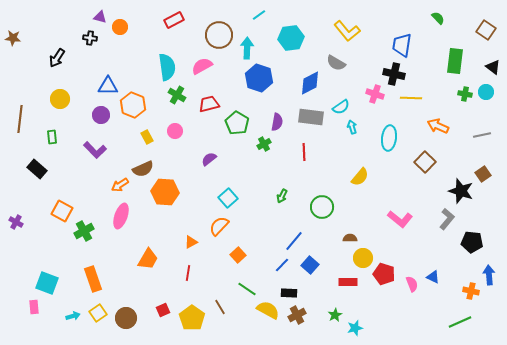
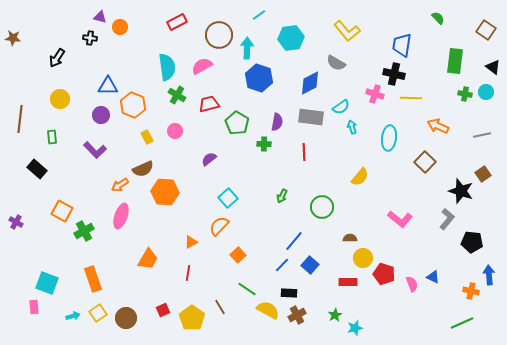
red rectangle at (174, 20): moved 3 px right, 2 px down
green cross at (264, 144): rotated 32 degrees clockwise
green line at (460, 322): moved 2 px right, 1 px down
